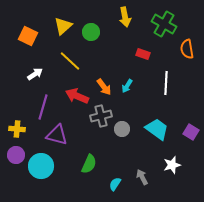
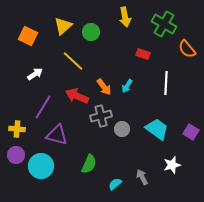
orange semicircle: rotated 30 degrees counterclockwise
yellow line: moved 3 px right
purple line: rotated 15 degrees clockwise
cyan semicircle: rotated 16 degrees clockwise
